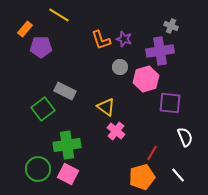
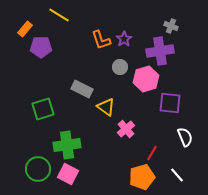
purple star: rotated 21 degrees clockwise
gray rectangle: moved 17 px right, 2 px up
green square: rotated 20 degrees clockwise
pink cross: moved 10 px right, 2 px up; rotated 12 degrees clockwise
white line: moved 1 px left
